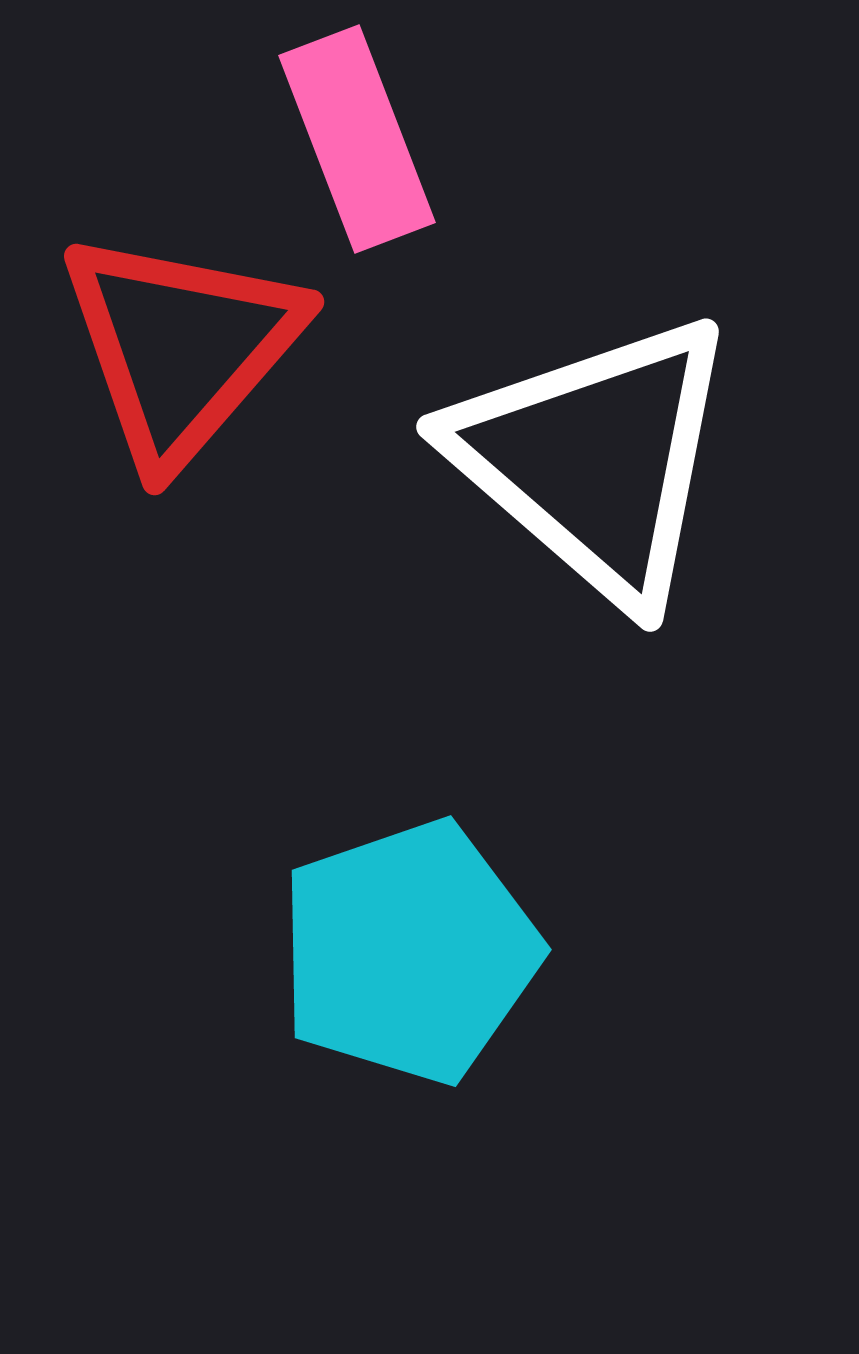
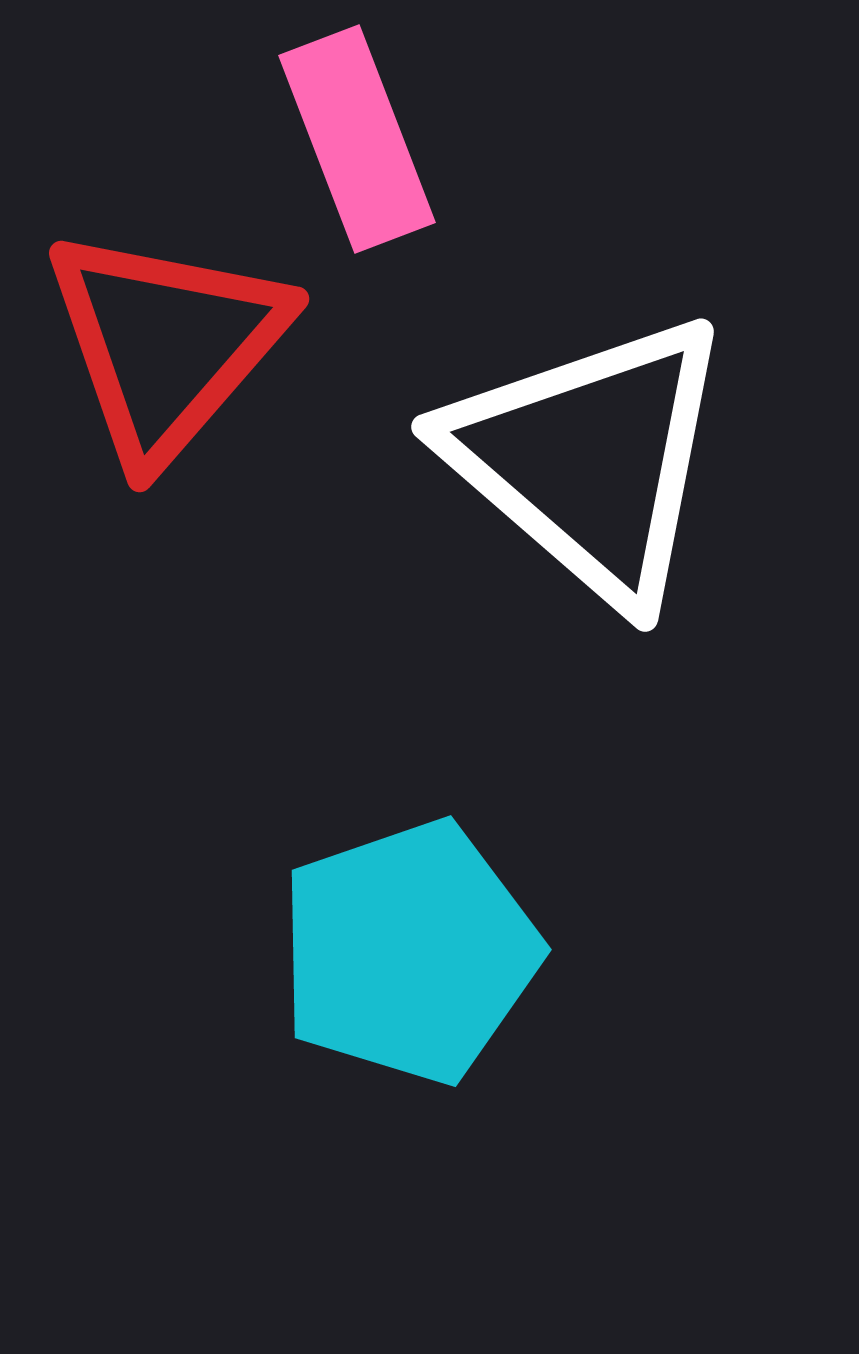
red triangle: moved 15 px left, 3 px up
white triangle: moved 5 px left
